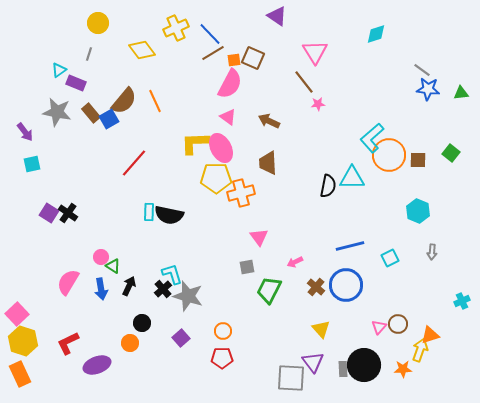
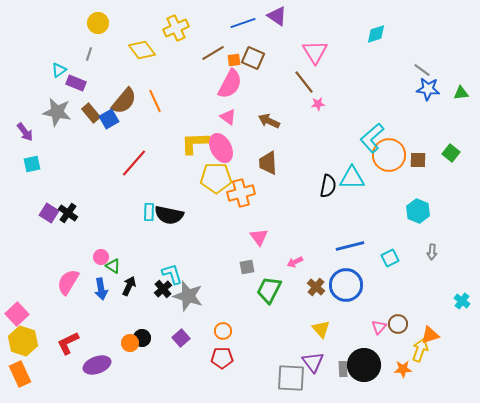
blue line at (210, 34): moved 33 px right, 11 px up; rotated 65 degrees counterclockwise
cyan cross at (462, 301): rotated 28 degrees counterclockwise
black circle at (142, 323): moved 15 px down
